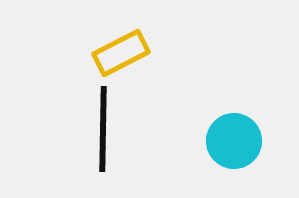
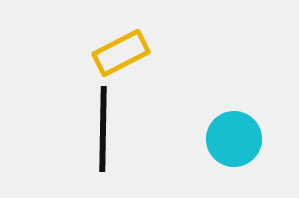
cyan circle: moved 2 px up
